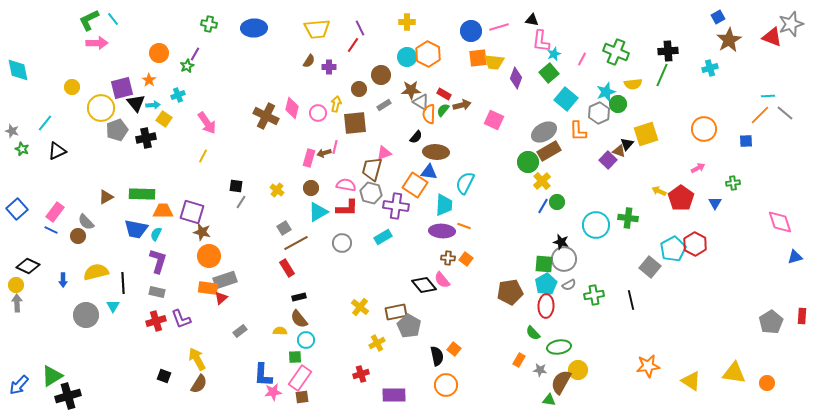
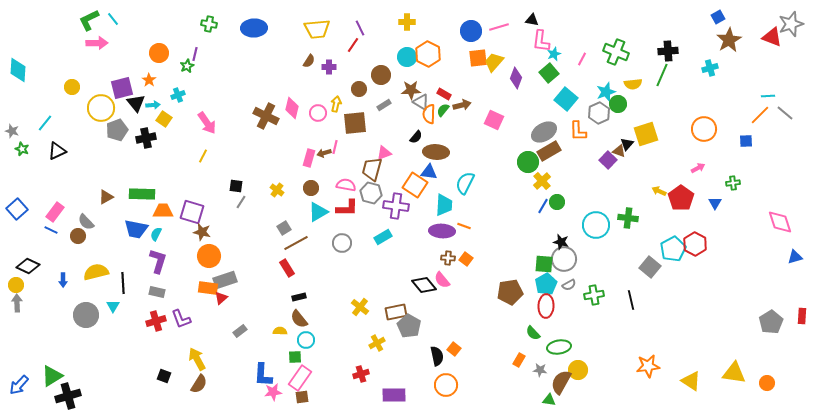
purple line at (195, 54): rotated 16 degrees counterclockwise
yellow trapezoid at (494, 62): rotated 125 degrees clockwise
cyan diamond at (18, 70): rotated 15 degrees clockwise
